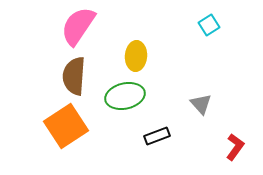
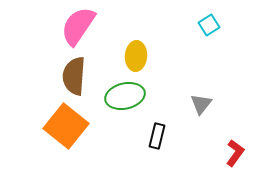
gray triangle: rotated 20 degrees clockwise
orange square: rotated 18 degrees counterclockwise
black rectangle: rotated 55 degrees counterclockwise
red L-shape: moved 6 px down
